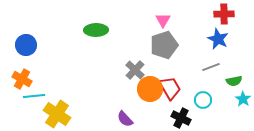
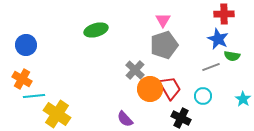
green ellipse: rotated 15 degrees counterclockwise
green semicircle: moved 2 px left, 25 px up; rotated 21 degrees clockwise
cyan circle: moved 4 px up
